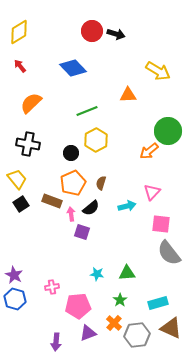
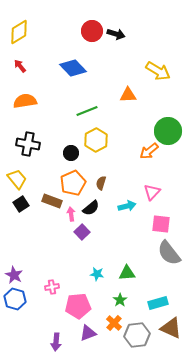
orange semicircle: moved 6 px left, 2 px up; rotated 35 degrees clockwise
purple square: rotated 28 degrees clockwise
